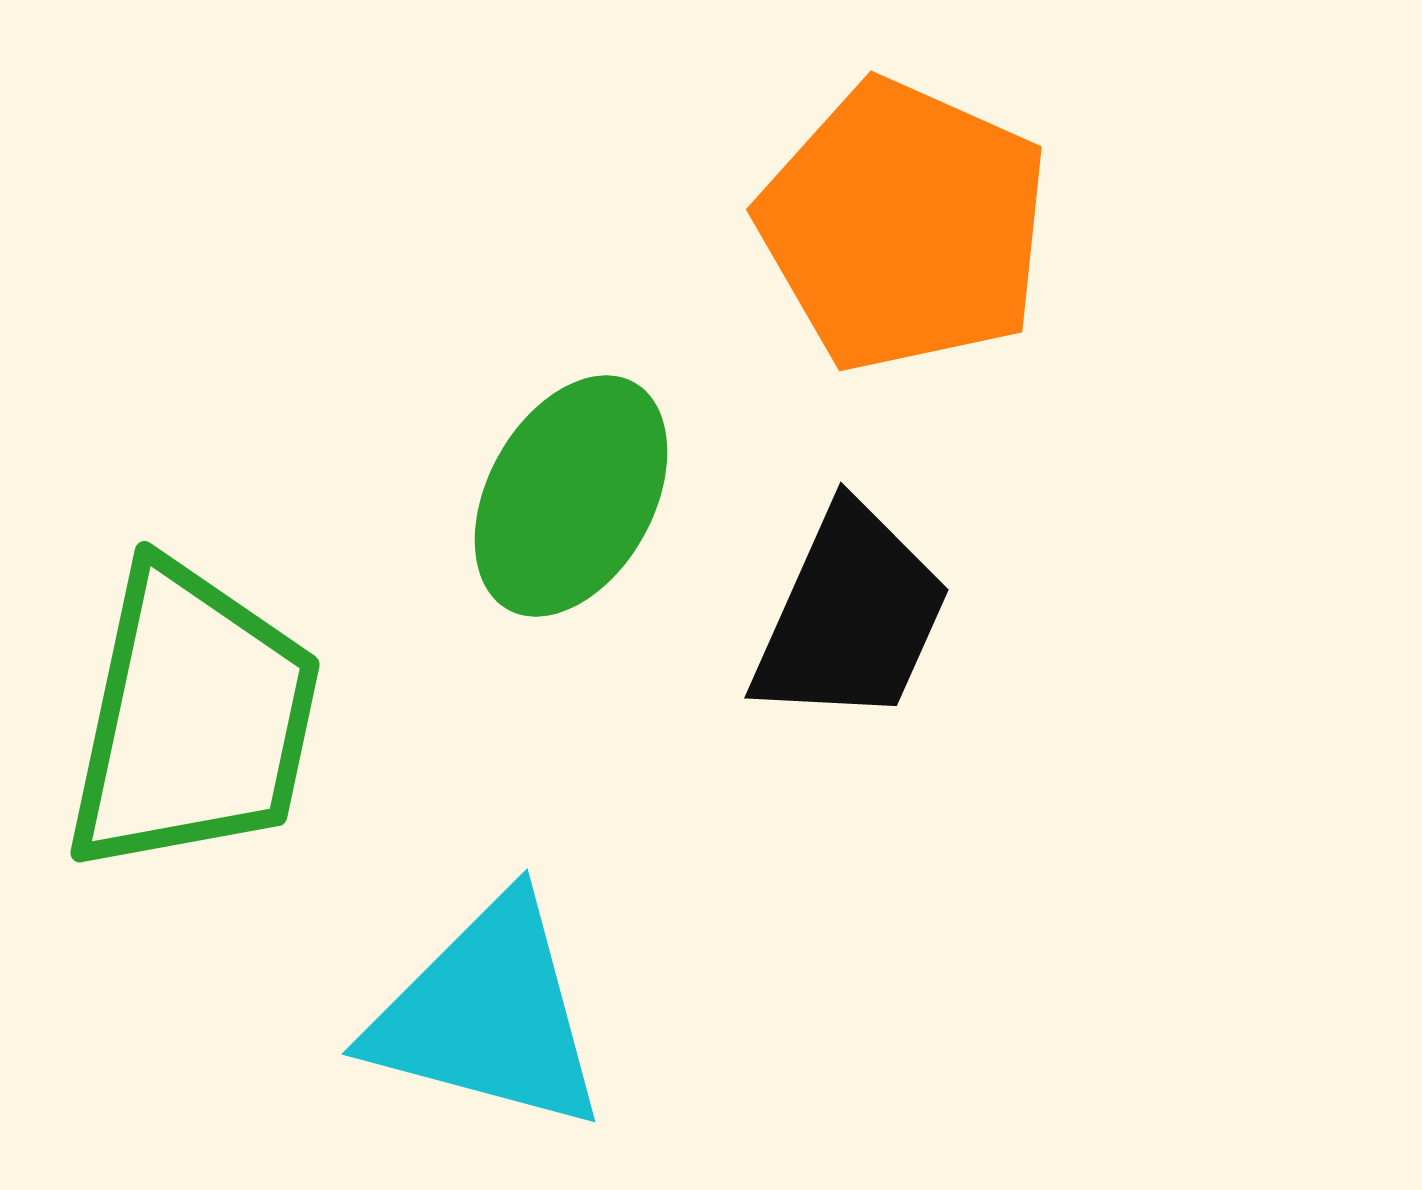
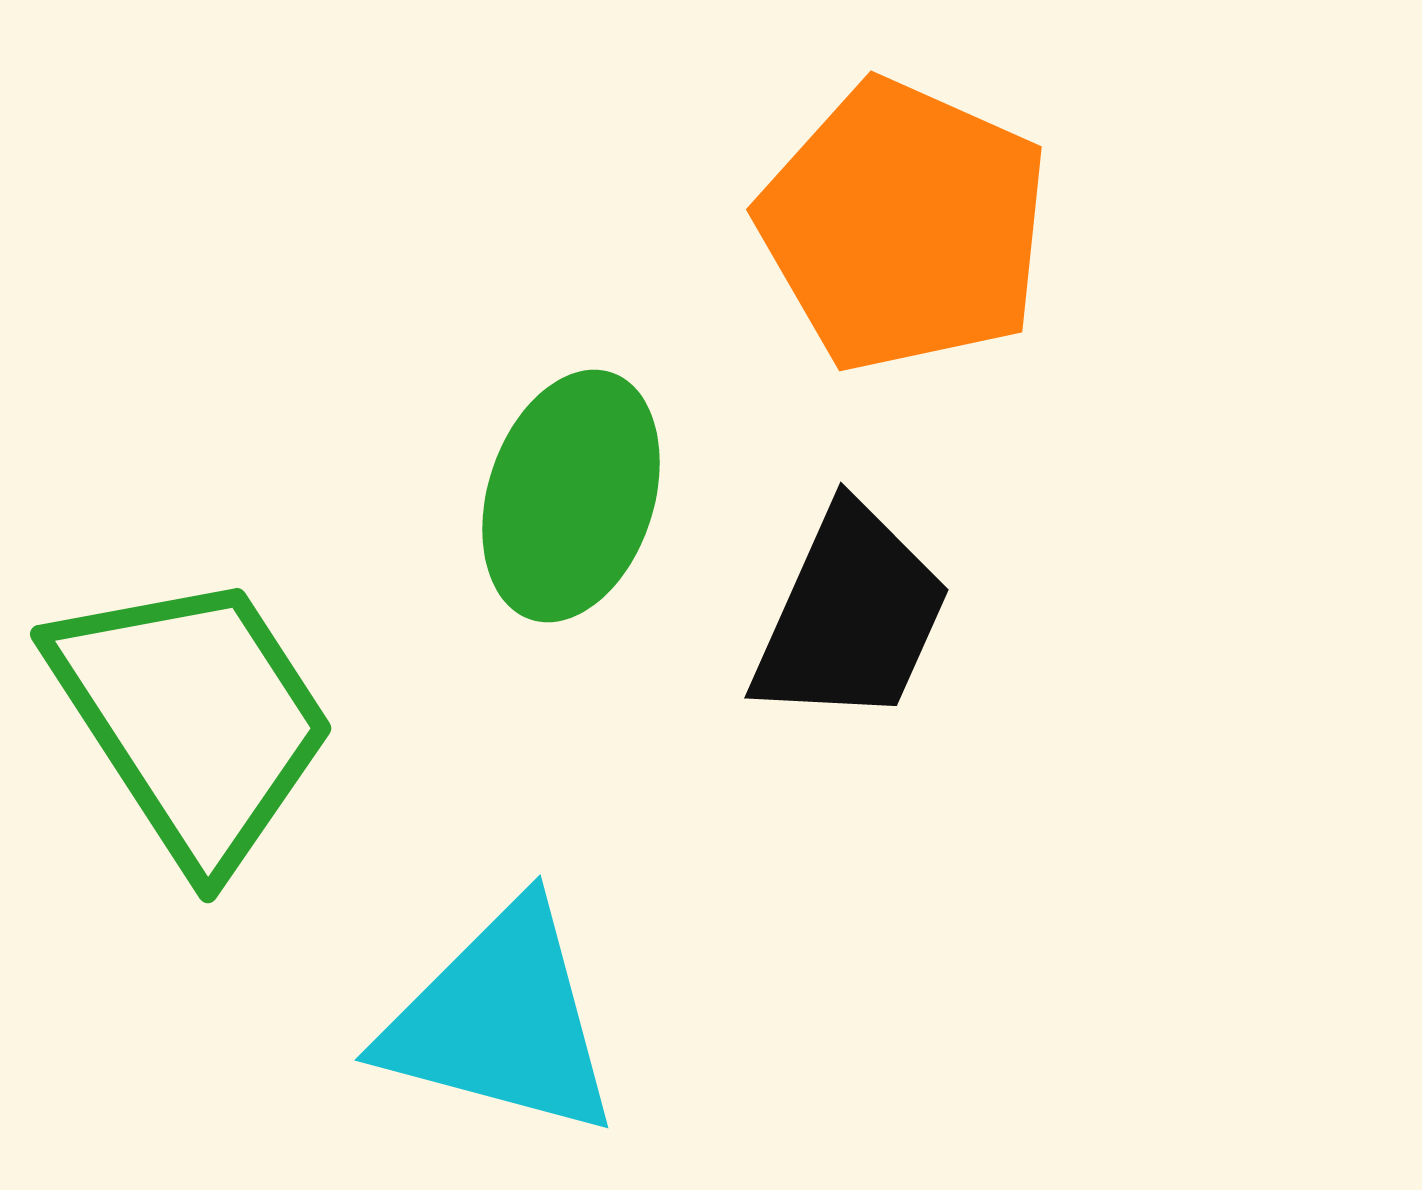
green ellipse: rotated 11 degrees counterclockwise
green trapezoid: rotated 45 degrees counterclockwise
cyan triangle: moved 13 px right, 6 px down
